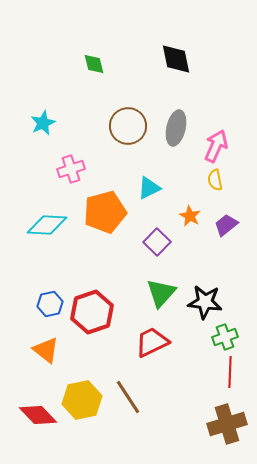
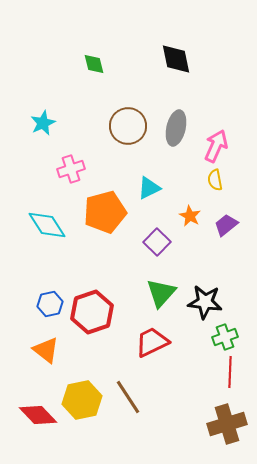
cyan diamond: rotated 54 degrees clockwise
